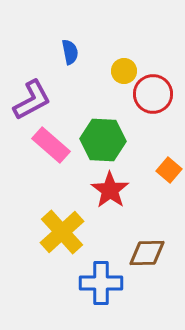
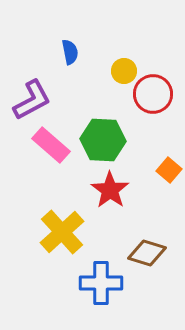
brown diamond: rotated 18 degrees clockwise
